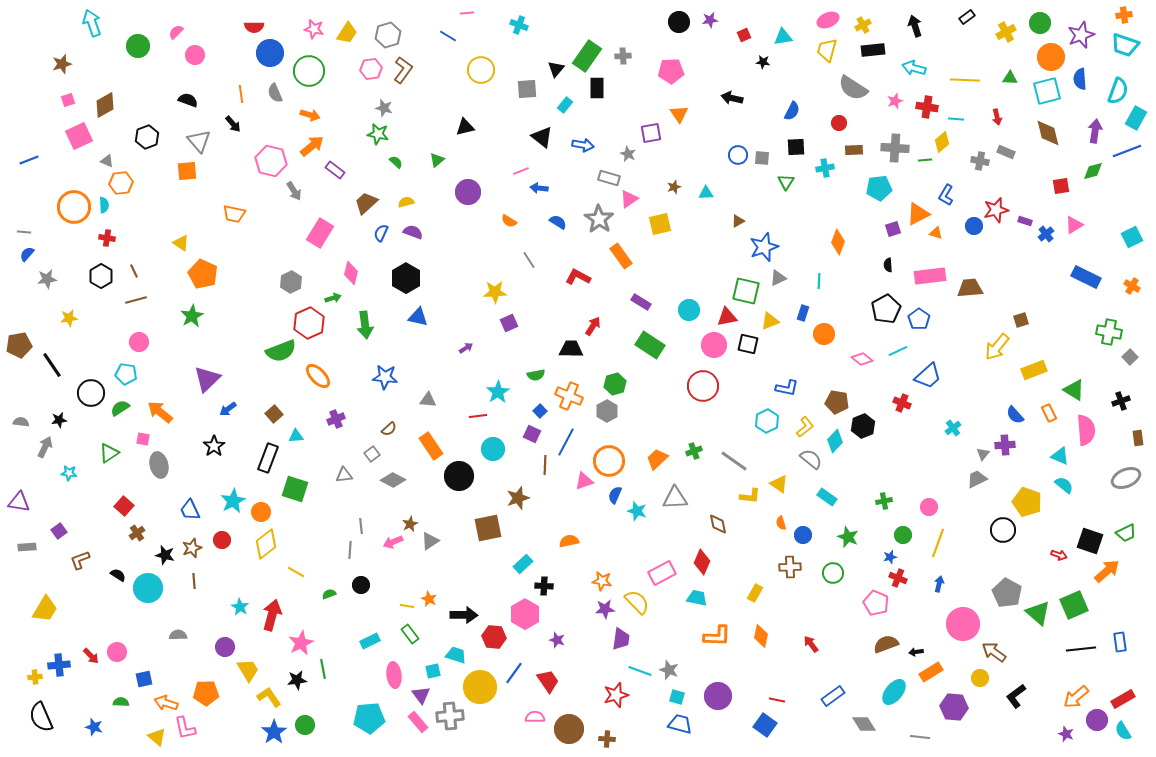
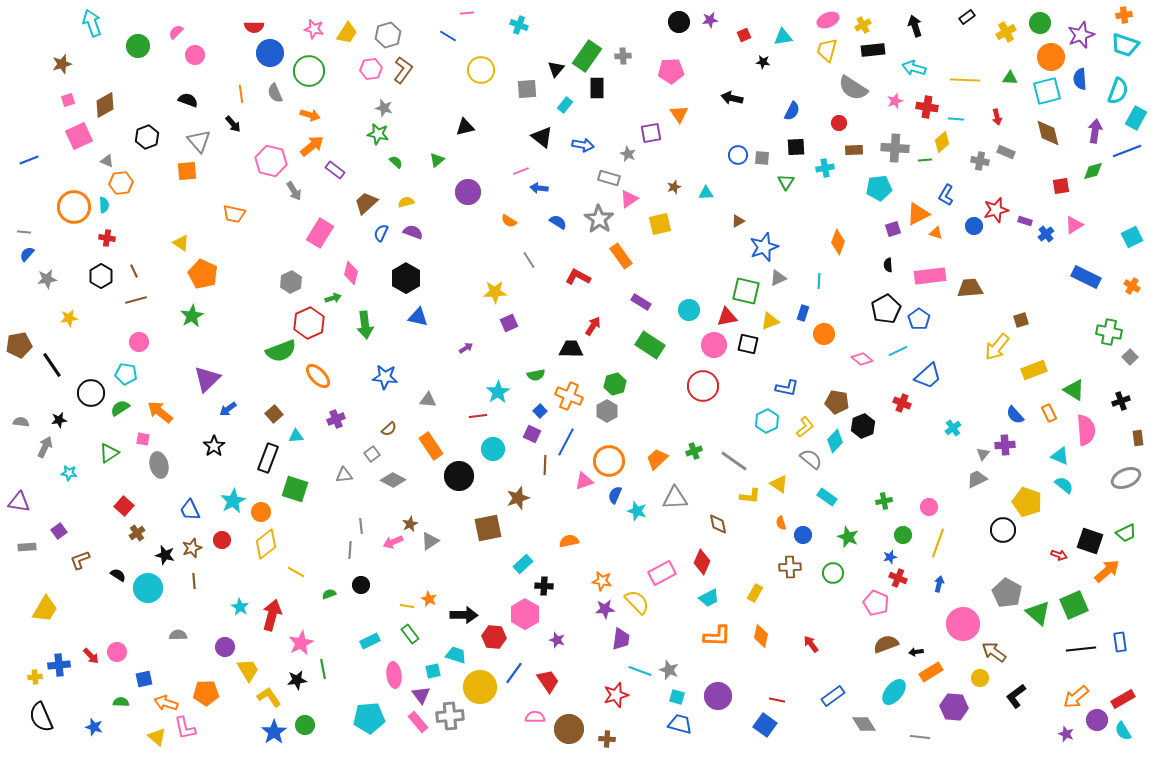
cyan trapezoid at (697, 598): moved 12 px right; rotated 140 degrees clockwise
